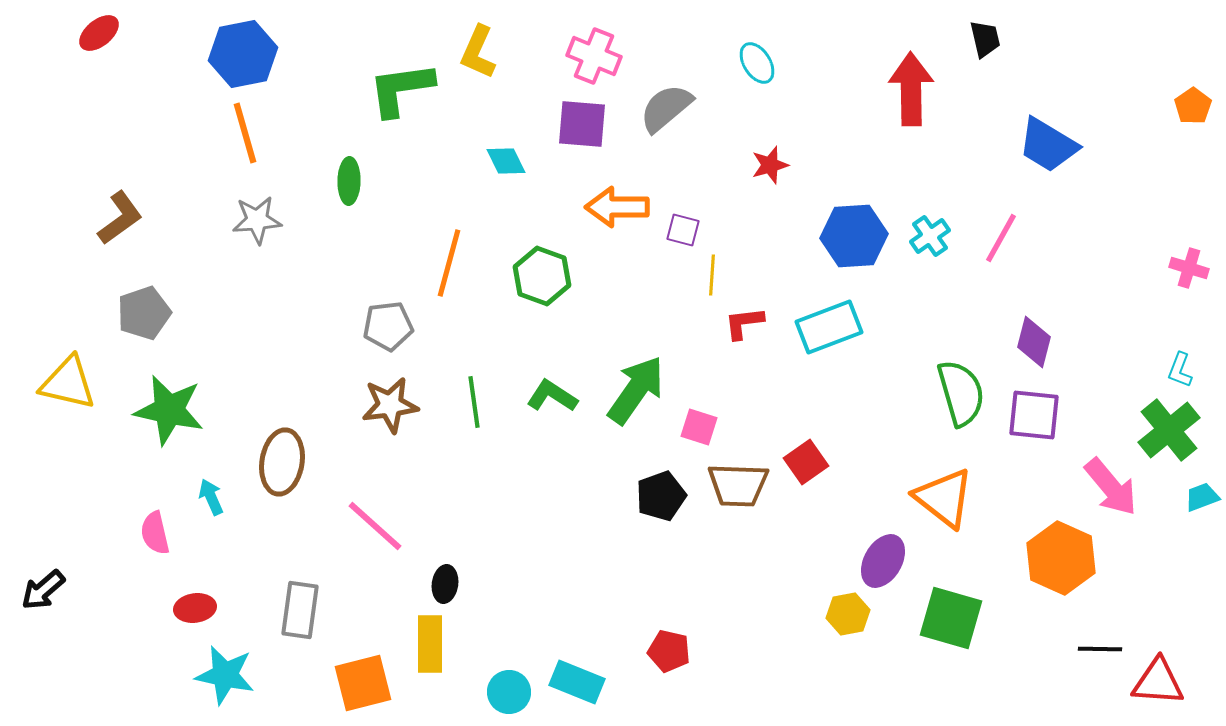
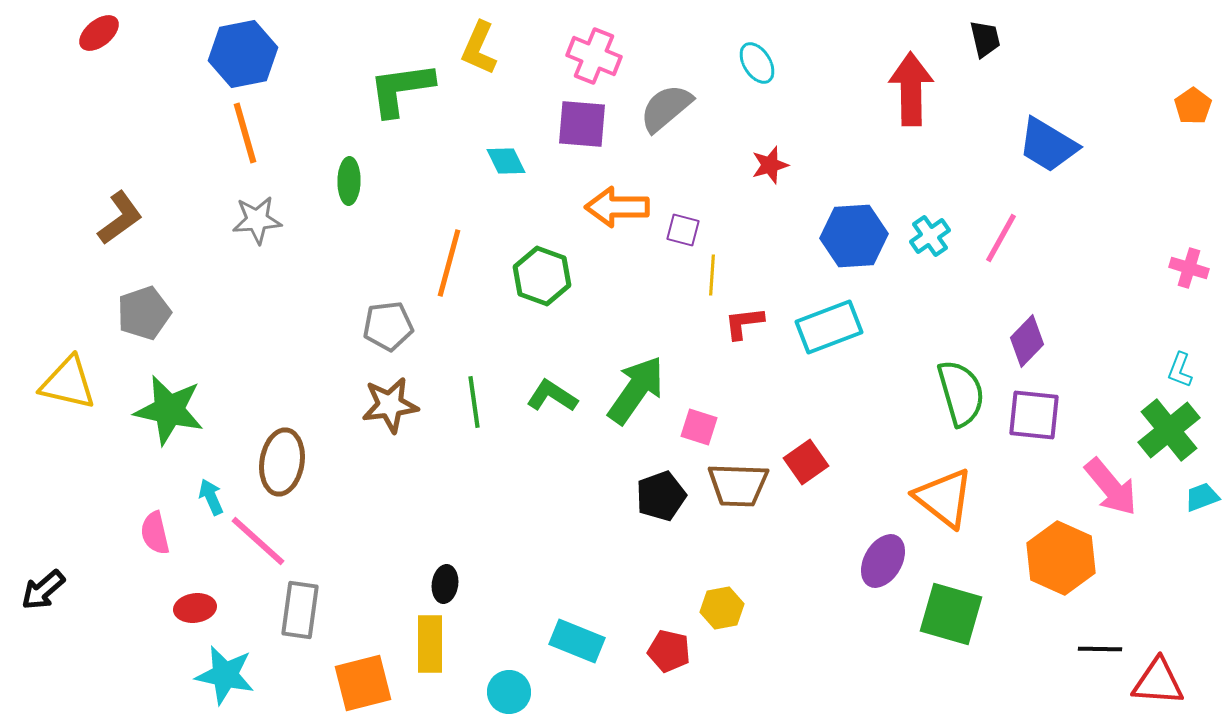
yellow L-shape at (478, 52): moved 1 px right, 4 px up
purple diamond at (1034, 342): moved 7 px left, 1 px up; rotated 30 degrees clockwise
pink line at (375, 526): moved 117 px left, 15 px down
yellow hexagon at (848, 614): moved 126 px left, 6 px up
green square at (951, 618): moved 4 px up
cyan rectangle at (577, 682): moved 41 px up
